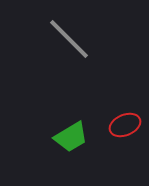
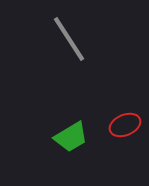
gray line: rotated 12 degrees clockwise
